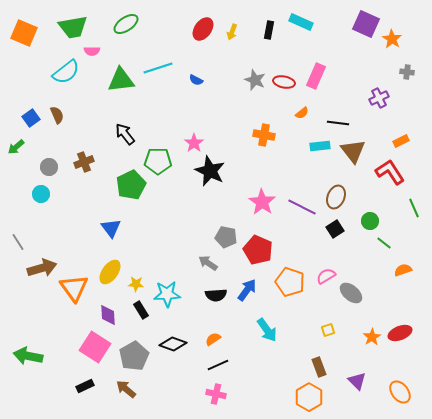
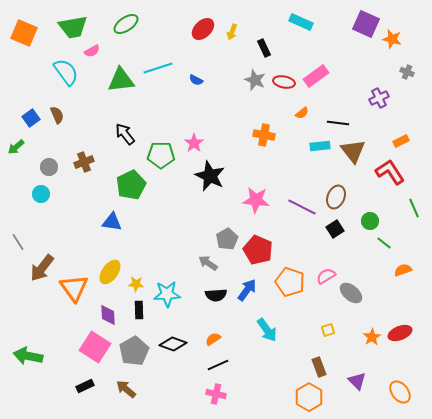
red ellipse at (203, 29): rotated 10 degrees clockwise
black rectangle at (269, 30): moved 5 px left, 18 px down; rotated 36 degrees counterclockwise
orange star at (392, 39): rotated 18 degrees counterclockwise
pink semicircle at (92, 51): rotated 28 degrees counterclockwise
cyan semicircle at (66, 72): rotated 88 degrees counterclockwise
gray cross at (407, 72): rotated 16 degrees clockwise
pink rectangle at (316, 76): rotated 30 degrees clockwise
green pentagon at (158, 161): moved 3 px right, 6 px up
black star at (210, 171): moved 5 px down
pink star at (262, 202): moved 6 px left, 2 px up; rotated 28 degrees counterclockwise
blue triangle at (111, 228): moved 1 px right, 6 px up; rotated 45 degrees counterclockwise
gray pentagon at (226, 237): moved 1 px right, 2 px down; rotated 30 degrees clockwise
brown arrow at (42, 268): rotated 144 degrees clockwise
black rectangle at (141, 310): moved 2 px left; rotated 30 degrees clockwise
gray pentagon at (134, 356): moved 5 px up
